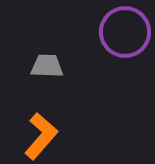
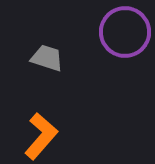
gray trapezoid: moved 8 px up; rotated 16 degrees clockwise
